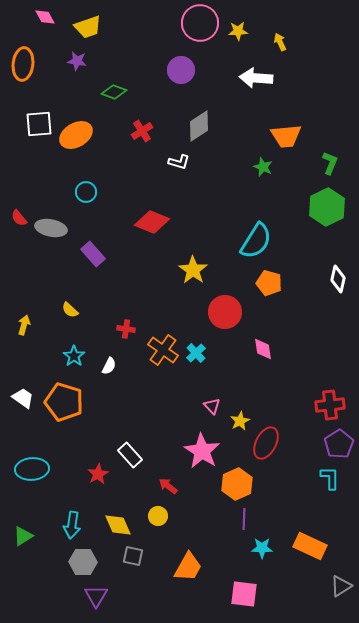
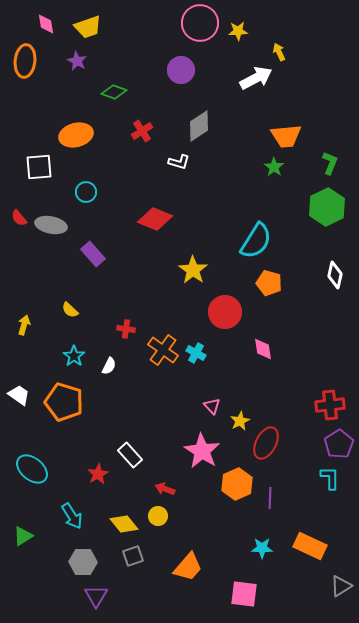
pink diamond at (45, 17): moved 1 px right, 7 px down; rotated 20 degrees clockwise
yellow arrow at (280, 42): moved 1 px left, 10 px down
purple star at (77, 61): rotated 18 degrees clockwise
orange ellipse at (23, 64): moved 2 px right, 3 px up
white arrow at (256, 78): rotated 148 degrees clockwise
white square at (39, 124): moved 43 px down
orange ellipse at (76, 135): rotated 16 degrees clockwise
green star at (263, 167): moved 11 px right; rotated 12 degrees clockwise
red diamond at (152, 222): moved 3 px right, 3 px up
gray ellipse at (51, 228): moved 3 px up
white diamond at (338, 279): moved 3 px left, 4 px up
cyan cross at (196, 353): rotated 18 degrees counterclockwise
white trapezoid at (23, 398): moved 4 px left, 3 px up
cyan ellipse at (32, 469): rotated 44 degrees clockwise
red arrow at (168, 486): moved 3 px left, 3 px down; rotated 18 degrees counterclockwise
purple line at (244, 519): moved 26 px right, 21 px up
cyan arrow at (72, 525): moved 9 px up; rotated 40 degrees counterclockwise
yellow diamond at (118, 525): moved 6 px right, 1 px up; rotated 16 degrees counterclockwise
gray square at (133, 556): rotated 30 degrees counterclockwise
orange trapezoid at (188, 567): rotated 12 degrees clockwise
